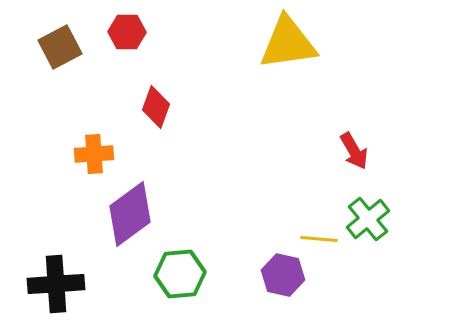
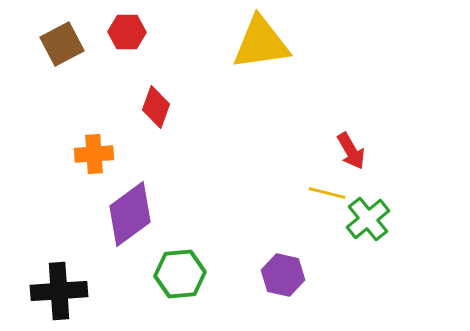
yellow triangle: moved 27 px left
brown square: moved 2 px right, 3 px up
red arrow: moved 3 px left
yellow line: moved 8 px right, 46 px up; rotated 9 degrees clockwise
black cross: moved 3 px right, 7 px down
